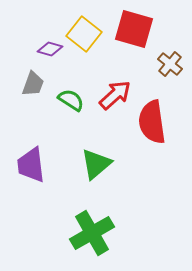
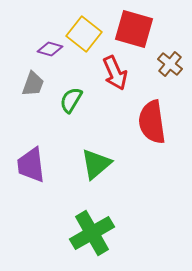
red arrow: moved 22 px up; rotated 108 degrees clockwise
green semicircle: rotated 92 degrees counterclockwise
